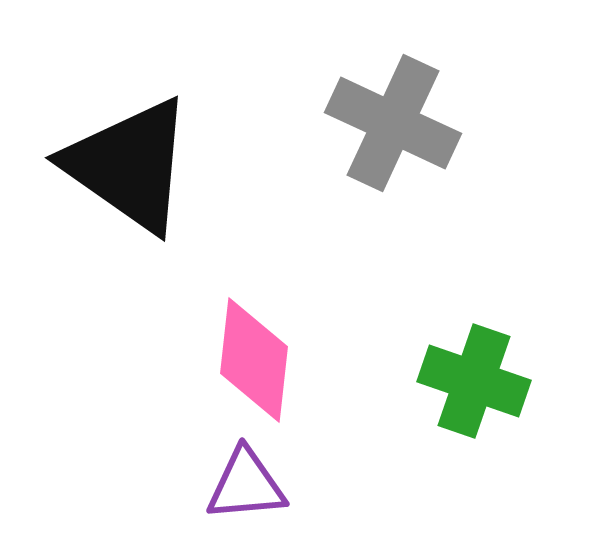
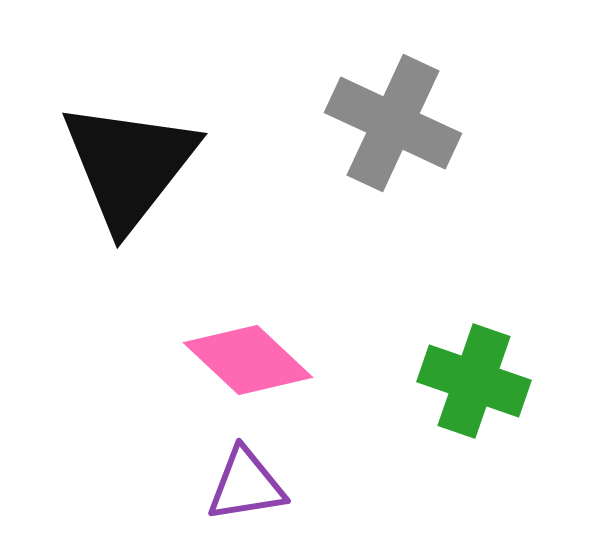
black triangle: rotated 33 degrees clockwise
pink diamond: moved 6 px left; rotated 53 degrees counterclockwise
purple triangle: rotated 4 degrees counterclockwise
